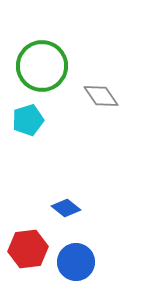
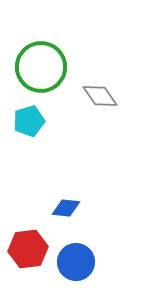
green circle: moved 1 px left, 1 px down
gray diamond: moved 1 px left
cyan pentagon: moved 1 px right, 1 px down
blue diamond: rotated 32 degrees counterclockwise
